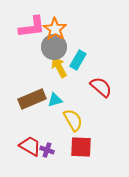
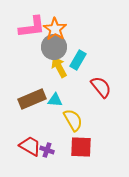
red semicircle: rotated 10 degrees clockwise
cyan triangle: rotated 21 degrees clockwise
